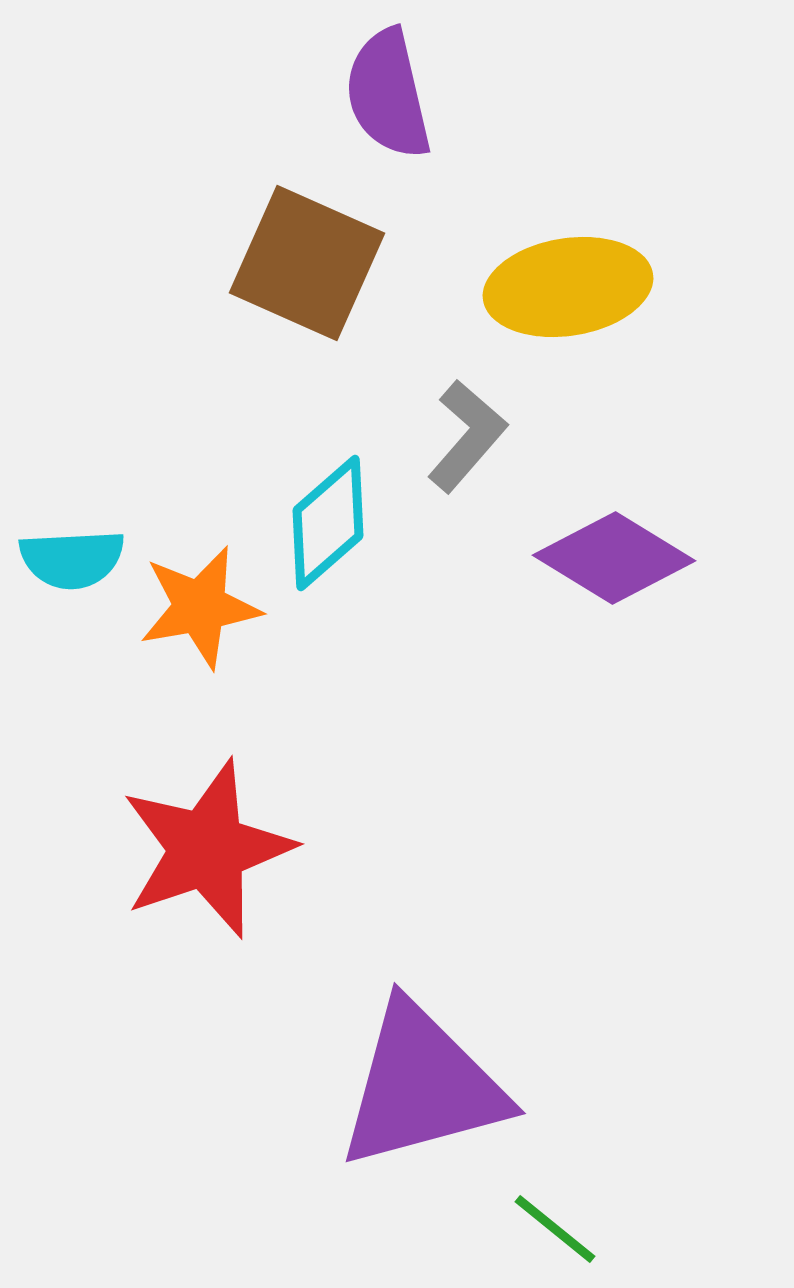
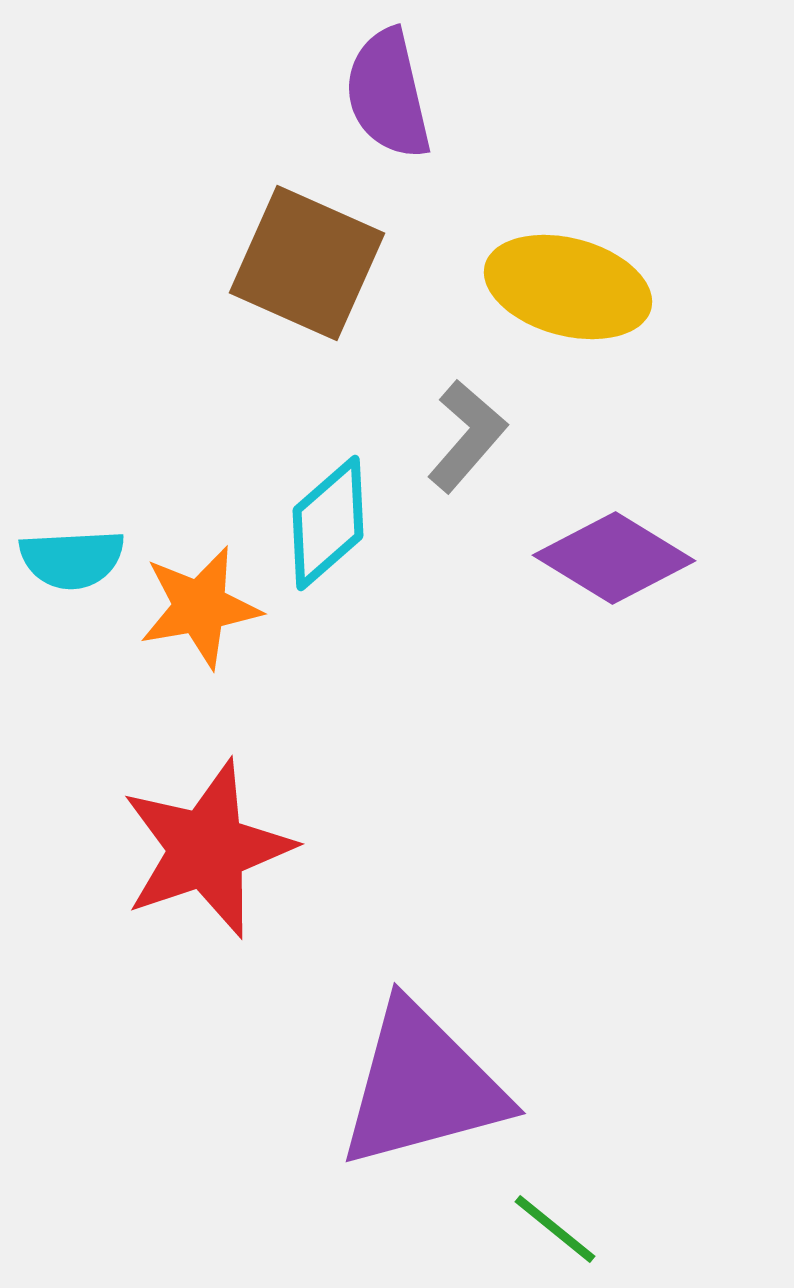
yellow ellipse: rotated 24 degrees clockwise
